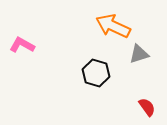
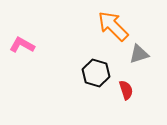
orange arrow: rotated 20 degrees clockwise
red semicircle: moved 21 px left, 17 px up; rotated 18 degrees clockwise
